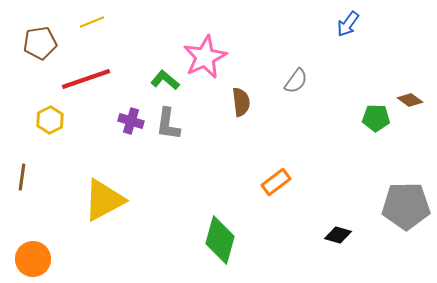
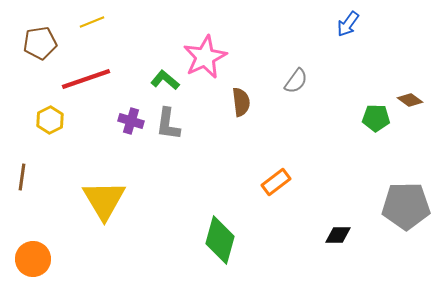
yellow triangle: rotated 33 degrees counterclockwise
black diamond: rotated 16 degrees counterclockwise
